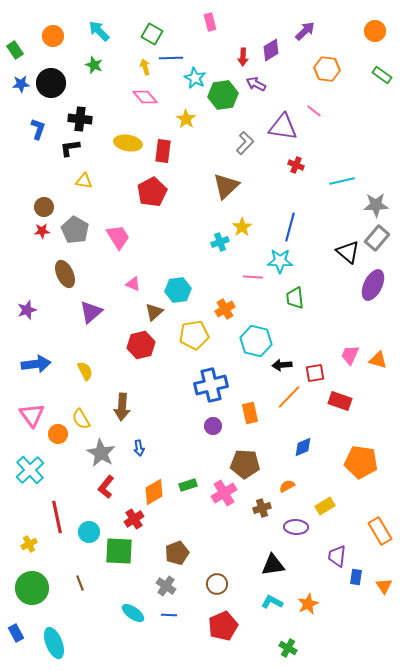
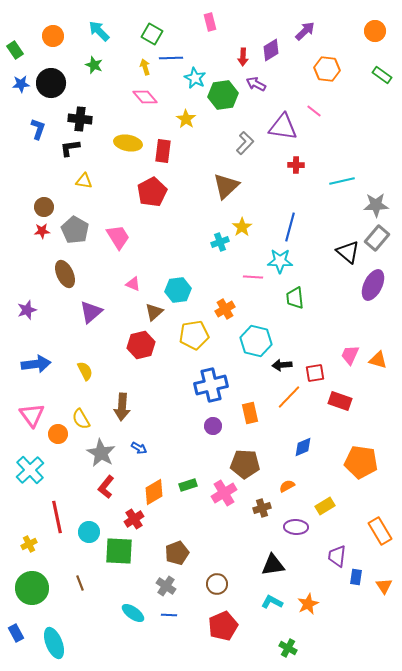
red cross at (296, 165): rotated 21 degrees counterclockwise
blue arrow at (139, 448): rotated 49 degrees counterclockwise
